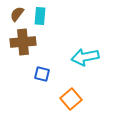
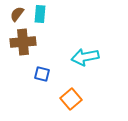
cyan rectangle: moved 2 px up
